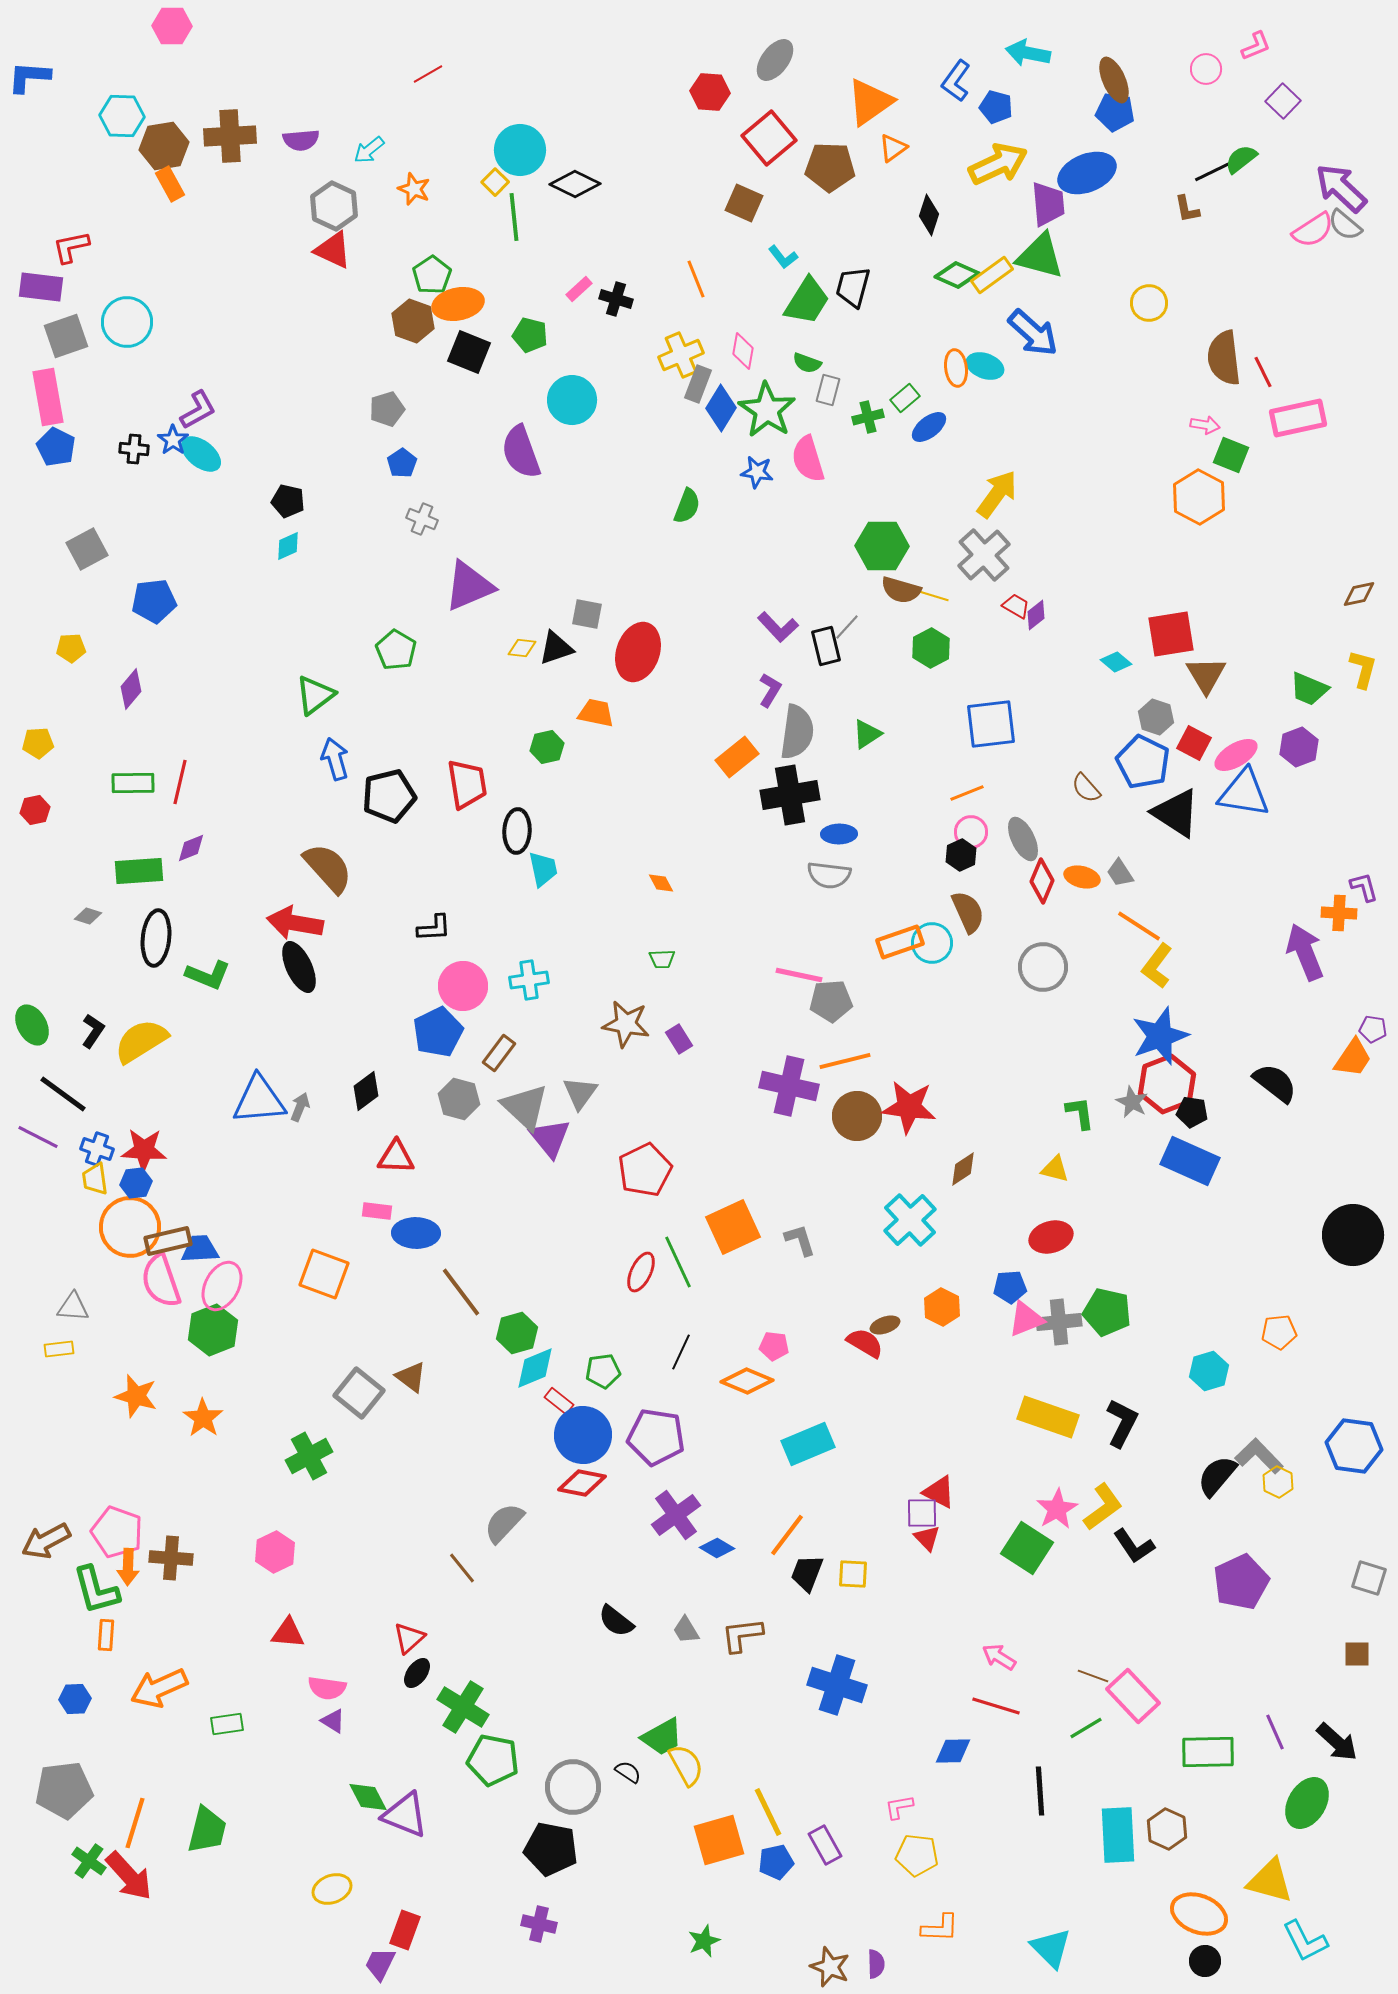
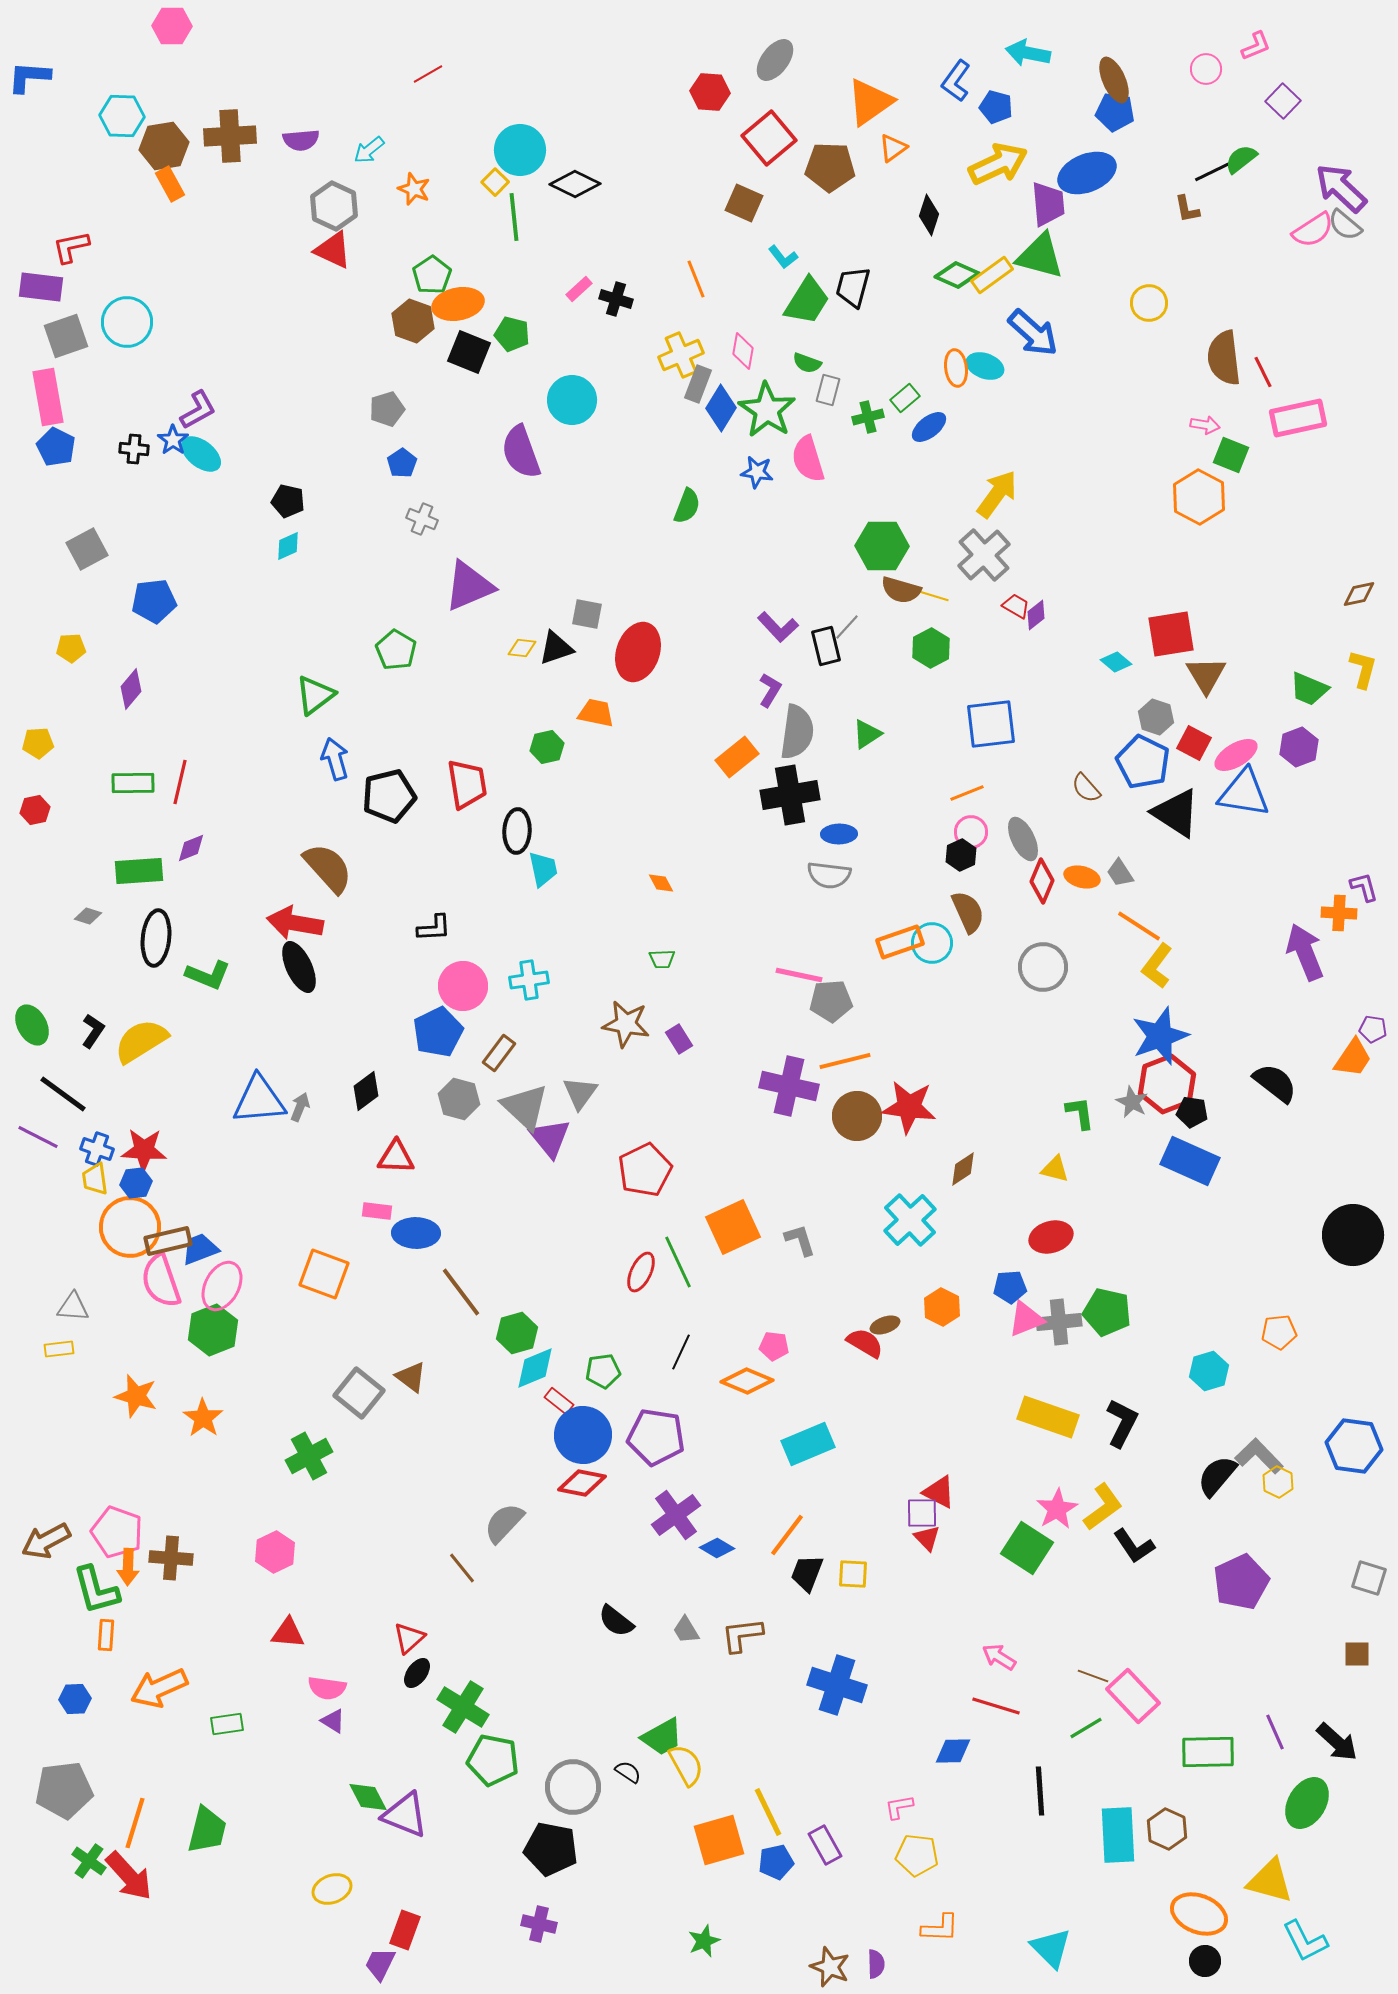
green pentagon at (530, 335): moved 18 px left, 1 px up
blue trapezoid at (200, 1249): rotated 18 degrees counterclockwise
